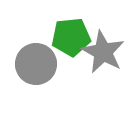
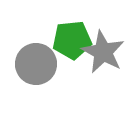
green pentagon: moved 1 px right, 3 px down
